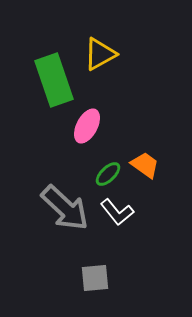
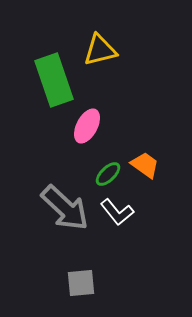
yellow triangle: moved 4 px up; rotated 15 degrees clockwise
gray square: moved 14 px left, 5 px down
